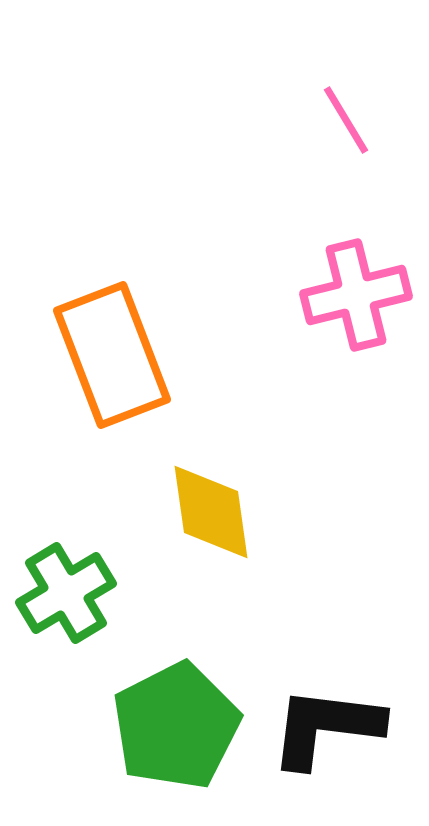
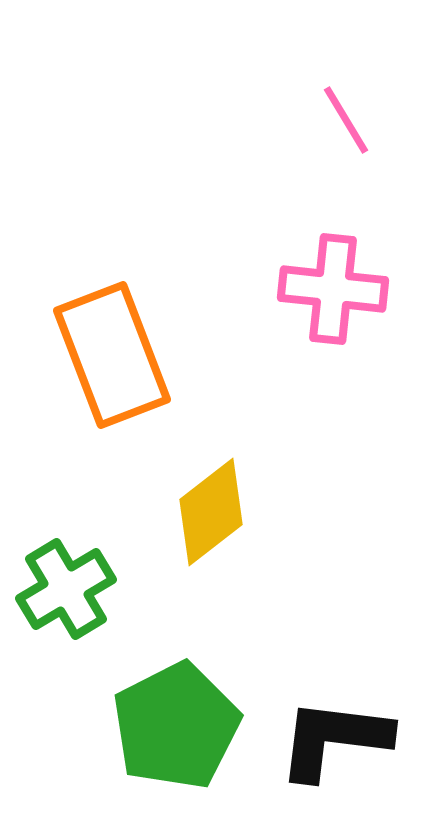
pink cross: moved 23 px left, 6 px up; rotated 20 degrees clockwise
yellow diamond: rotated 60 degrees clockwise
green cross: moved 4 px up
black L-shape: moved 8 px right, 12 px down
